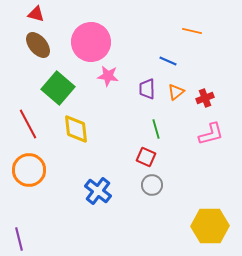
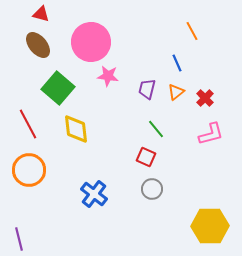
red triangle: moved 5 px right
orange line: rotated 48 degrees clockwise
blue line: moved 9 px right, 2 px down; rotated 42 degrees clockwise
purple trapezoid: rotated 15 degrees clockwise
red cross: rotated 24 degrees counterclockwise
green line: rotated 24 degrees counterclockwise
gray circle: moved 4 px down
blue cross: moved 4 px left, 3 px down
